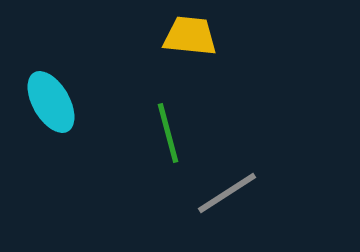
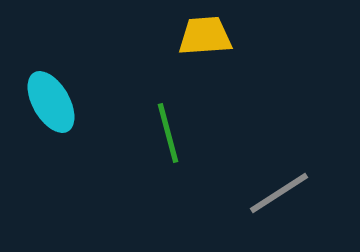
yellow trapezoid: moved 15 px right; rotated 10 degrees counterclockwise
gray line: moved 52 px right
